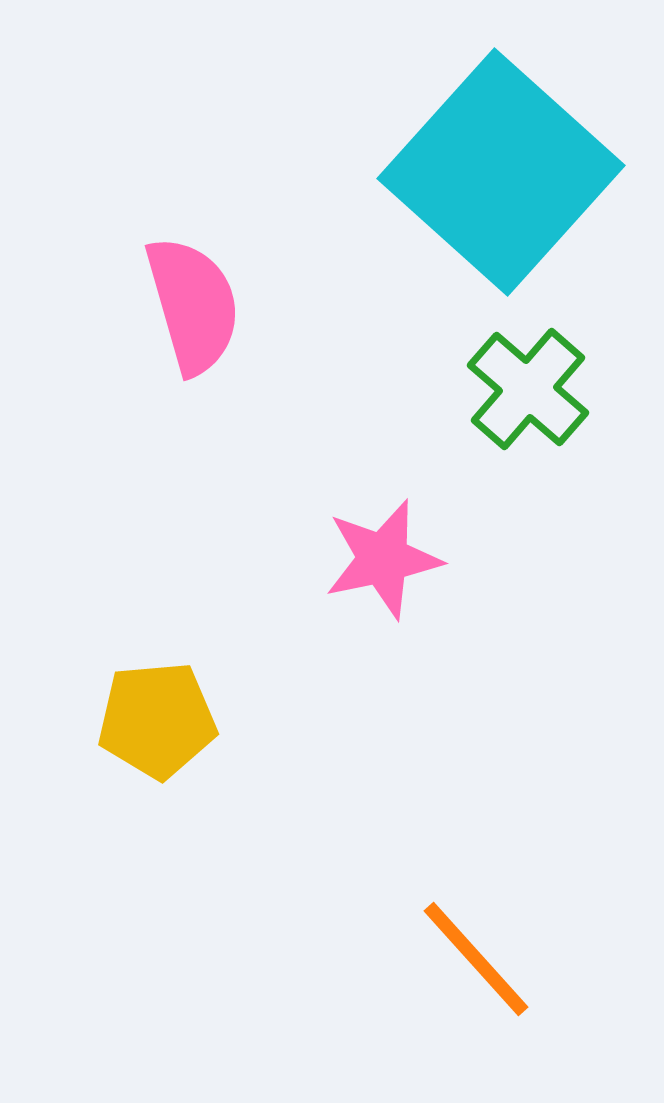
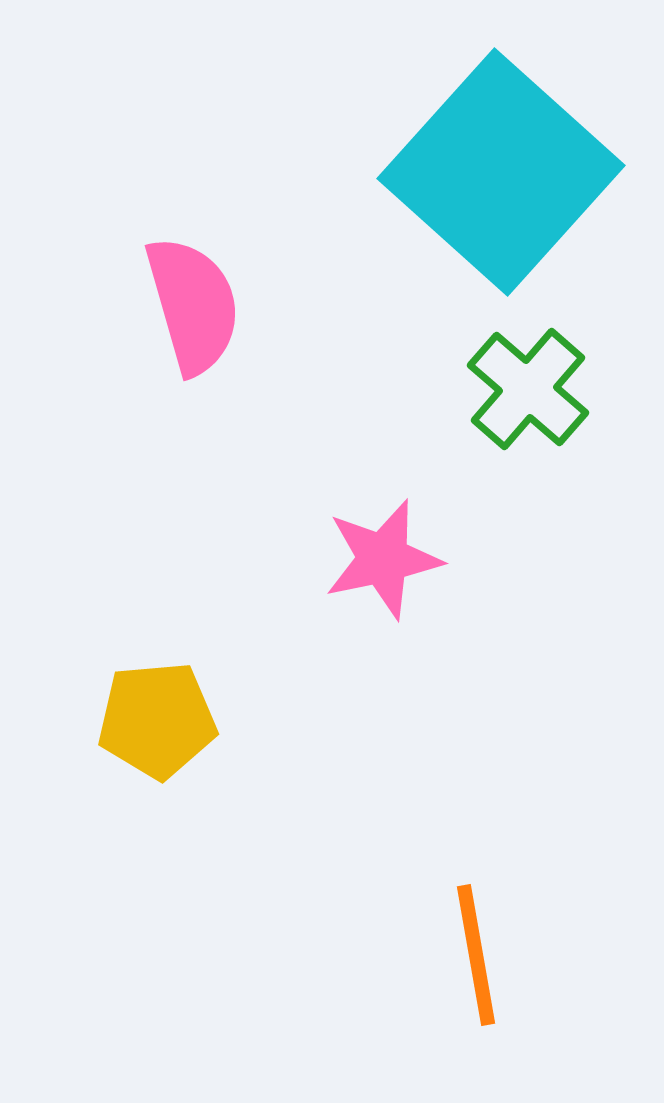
orange line: moved 4 px up; rotated 32 degrees clockwise
